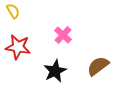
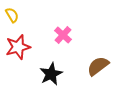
yellow semicircle: moved 1 px left, 4 px down
red star: rotated 25 degrees counterclockwise
black star: moved 4 px left, 3 px down
